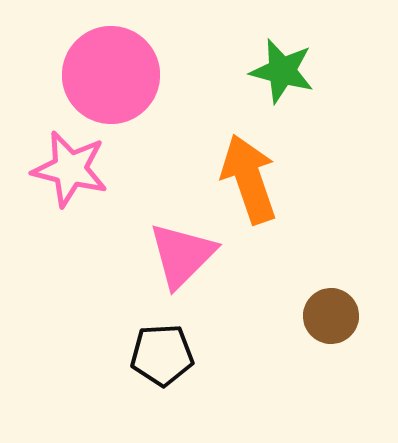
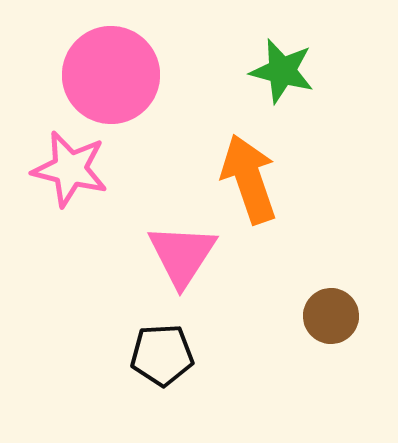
pink triangle: rotated 12 degrees counterclockwise
